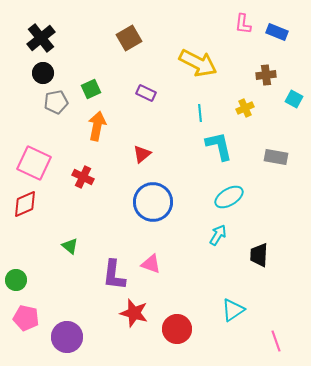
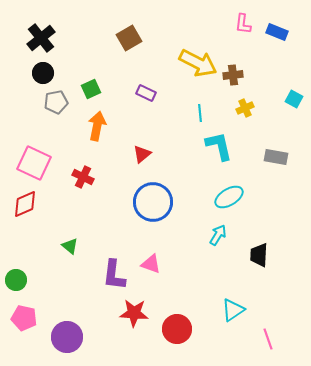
brown cross: moved 33 px left
red star: rotated 12 degrees counterclockwise
pink pentagon: moved 2 px left
pink line: moved 8 px left, 2 px up
